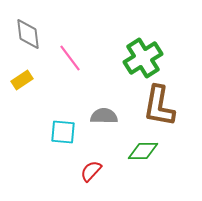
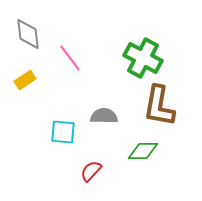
green cross: rotated 30 degrees counterclockwise
yellow rectangle: moved 3 px right
